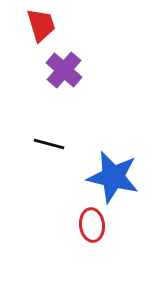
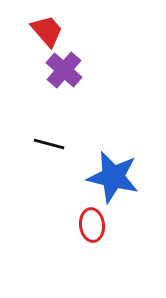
red trapezoid: moved 6 px right, 6 px down; rotated 24 degrees counterclockwise
